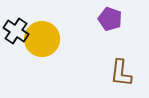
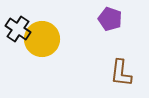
black cross: moved 2 px right, 2 px up
